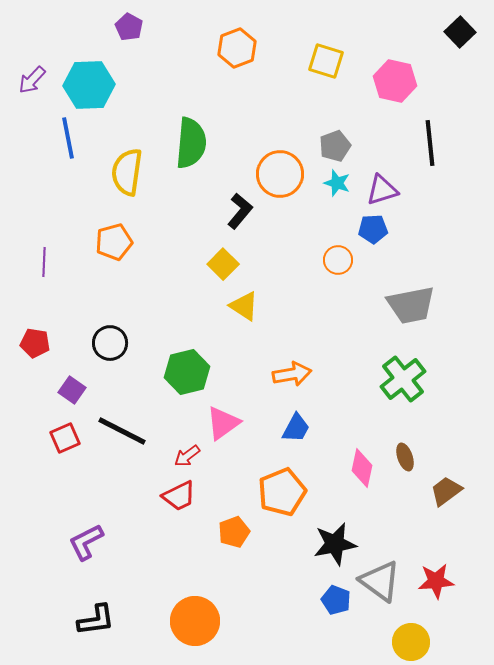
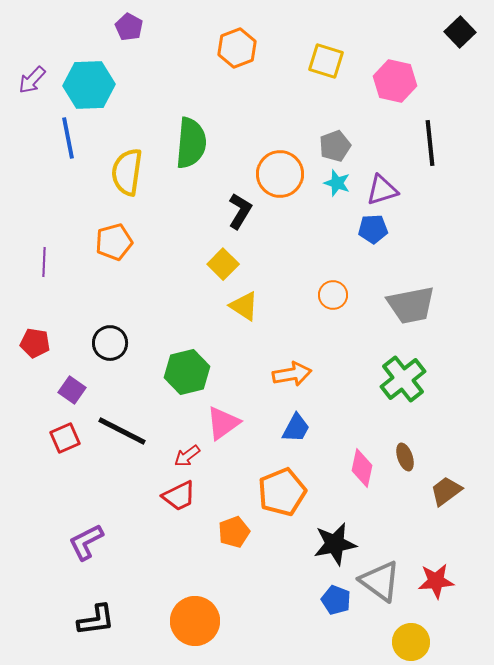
black L-shape at (240, 211): rotated 9 degrees counterclockwise
orange circle at (338, 260): moved 5 px left, 35 px down
